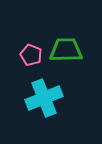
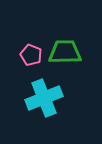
green trapezoid: moved 1 px left, 2 px down
